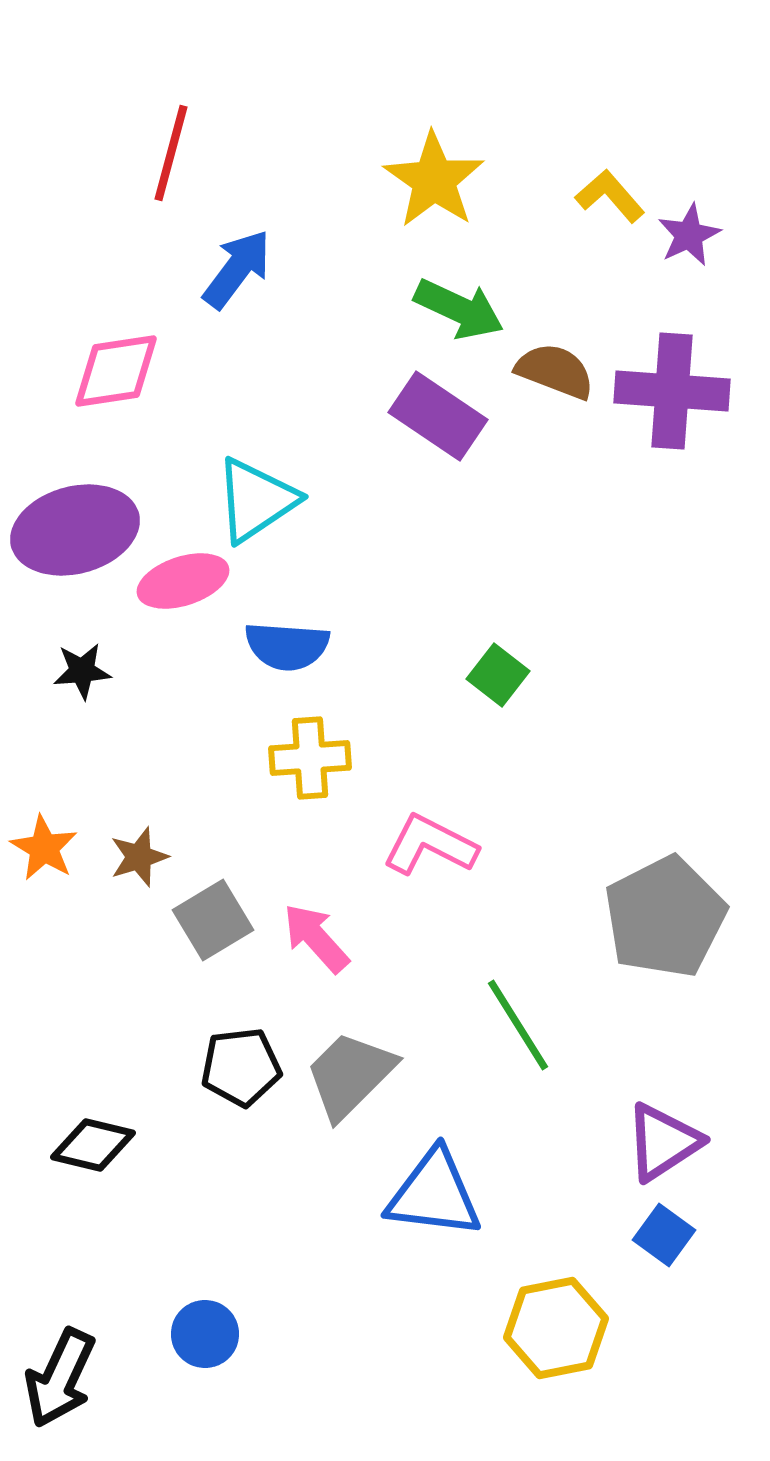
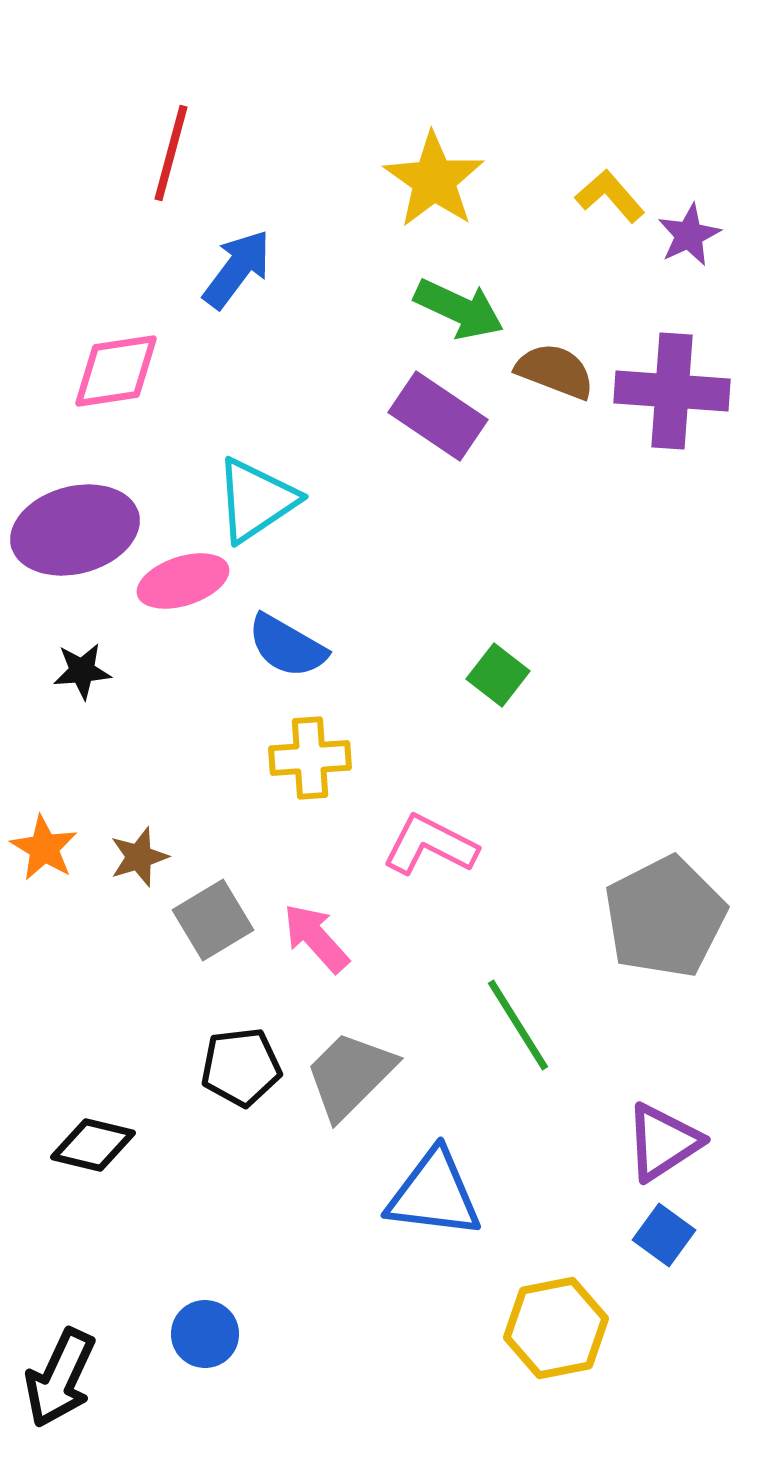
blue semicircle: rotated 26 degrees clockwise
